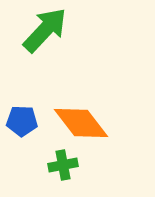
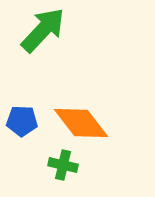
green arrow: moved 2 px left
green cross: rotated 24 degrees clockwise
